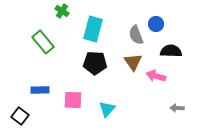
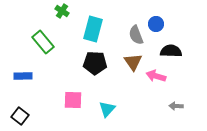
blue rectangle: moved 17 px left, 14 px up
gray arrow: moved 1 px left, 2 px up
